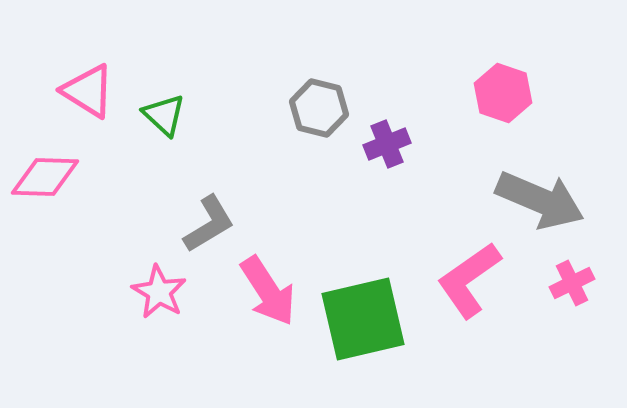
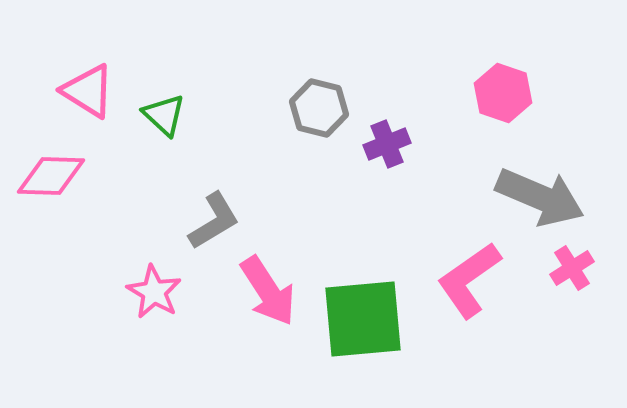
pink diamond: moved 6 px right, 1 px up
gray arrow: moved 3 px up
gray L-shape: moved 5 px right, 3 px up
pink cross: moved 15 px up; rotated 6 degrees counterclockwise
pink star: moved 5 px left
green square: rotated 8 degrees clockwise
